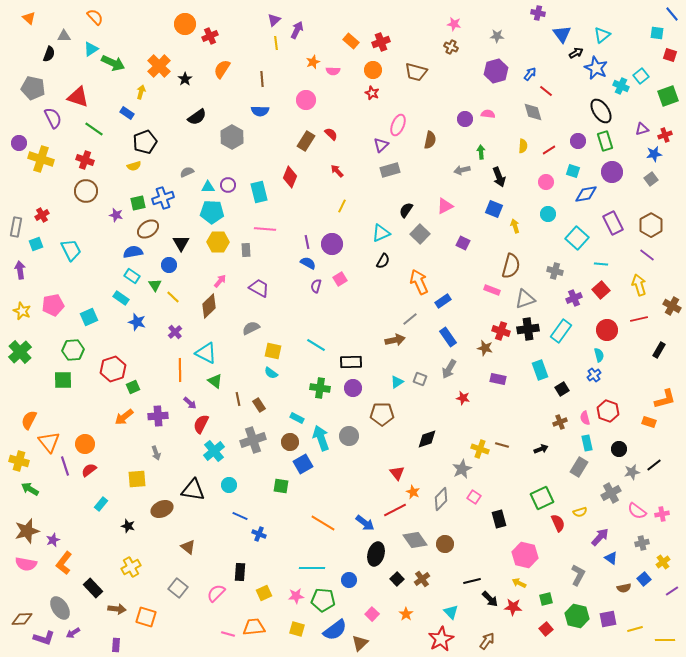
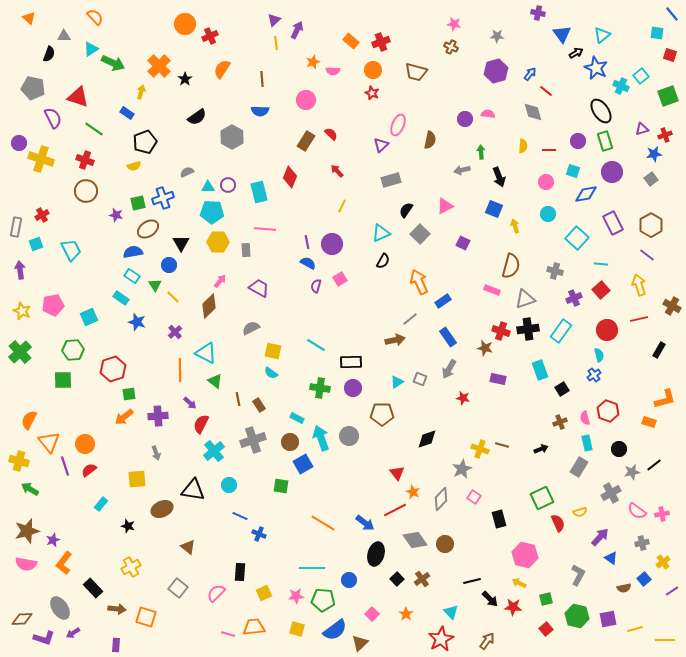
red line at (549, 150): rotated 32 degrees clockwise
gray rectangle at (390, 170): moved 1 px right, 10 px down
green square at (133, 387): moved 4 px left, 7 px down; rotated 16 degrees clockwise
